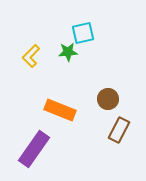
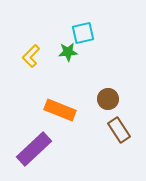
brown rectangle: rotated 60 degrees counterclockwise
purple rectangle: rotated 12 degrees clockwise
